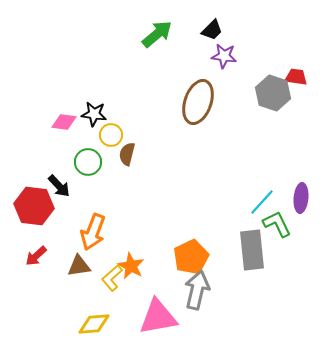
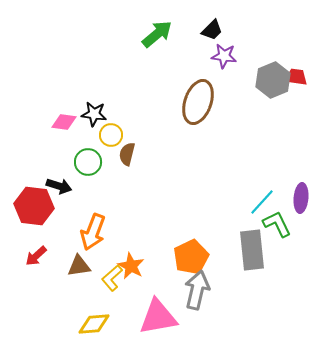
gray hexagon: moved 13 px up; rotated 20 degrees clockwise
black arrow: rotated 30 degrees counterclockwise
